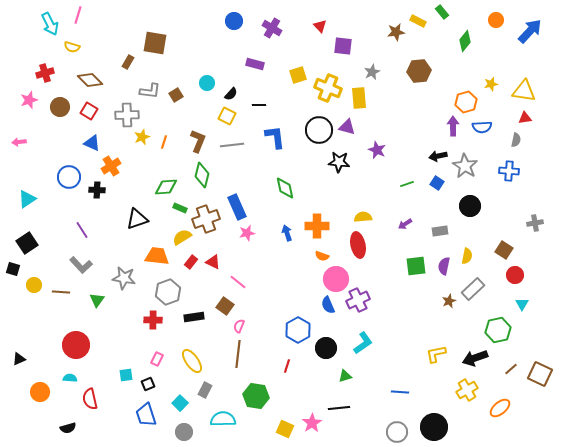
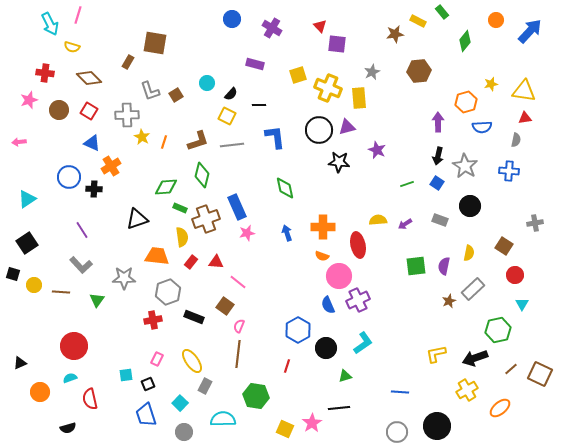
blue circle at (234, 21): moved 2 px left, 2 px up
brown star at (396, 32): moved 1 px left, 2 px down
purple square at (343, 46): moved 6 px left, 2 px up
red cross at (45, 73): rotated 24 degrees clockwise
brown diamond at (90, 80): moved 1 px left, 2 px up
gray L-shape at (150, 91): rotated 65 degrees clockwise
brown circle at (60, 107): moved 1 px left, 3 px down
purple arrow at (453, 126): moved 15 px left, 4 px up
purple triangle at (347, 127): rotated 30 degrees counterclockwise
yellow star at (142, 137): rotated 21 degrees counterclockwise
brown L-shape at (198, 141): rotated 50 degrees clockwise
black arrow at (438, 156): rotated 66 degrees counterclockwise
black cross at (97, 190): moved 3 px left, 1 px up
yellow semicircle at (363, 217): moved 15 px right, 3 px down
orange cross at (317, 226): moved 6 px right, 1 px down
gray rectangle at (440, 231): moved 11 px up; rotated 28 degrees clockwise
yellow semicircle at (182, 237): rotated 114 degrees clockwise
brown square at (504, 250): moved 4 px up
yellow semicircle at (467, 256): moved 2 px right, 3 px up
red triangle at (213, 262): moved 3 px right; rotated 21 degrees counterclockwise
black square at (13, 269): moved 5 px down
gray star at (124, 278): rotated 10 degrees counterclockwise
pink circle at (336, 279): moved 3 px right, 3 px up
black rectangle at (194, 317): rotated 30 degrees clockwise
red cross at (153, 320): rotated 12 degrees counterclockwise
red circle at (76, 345): moved 2 px left, 1 px down
black triangle at (19, 359): moved 1 px right, 4 px down
cyan semicircle at (70, 378): rotated 24 degrees counterclockwise
gray rectangle at (205, 390): moved 4 px up
black circle at (434, 427): moved 3 px right, 1 px up
